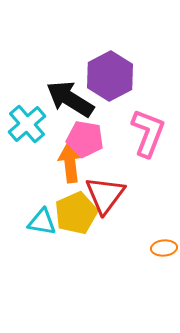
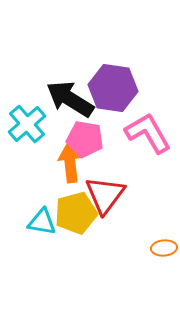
purple hexagon: moved 3 px right, 12 px down; rotated 24 degrees counterclockwise
pink L-shape: rotated 51 degrees counterclockwise
yellow pentagon: rotated 9 degrees clockwise
